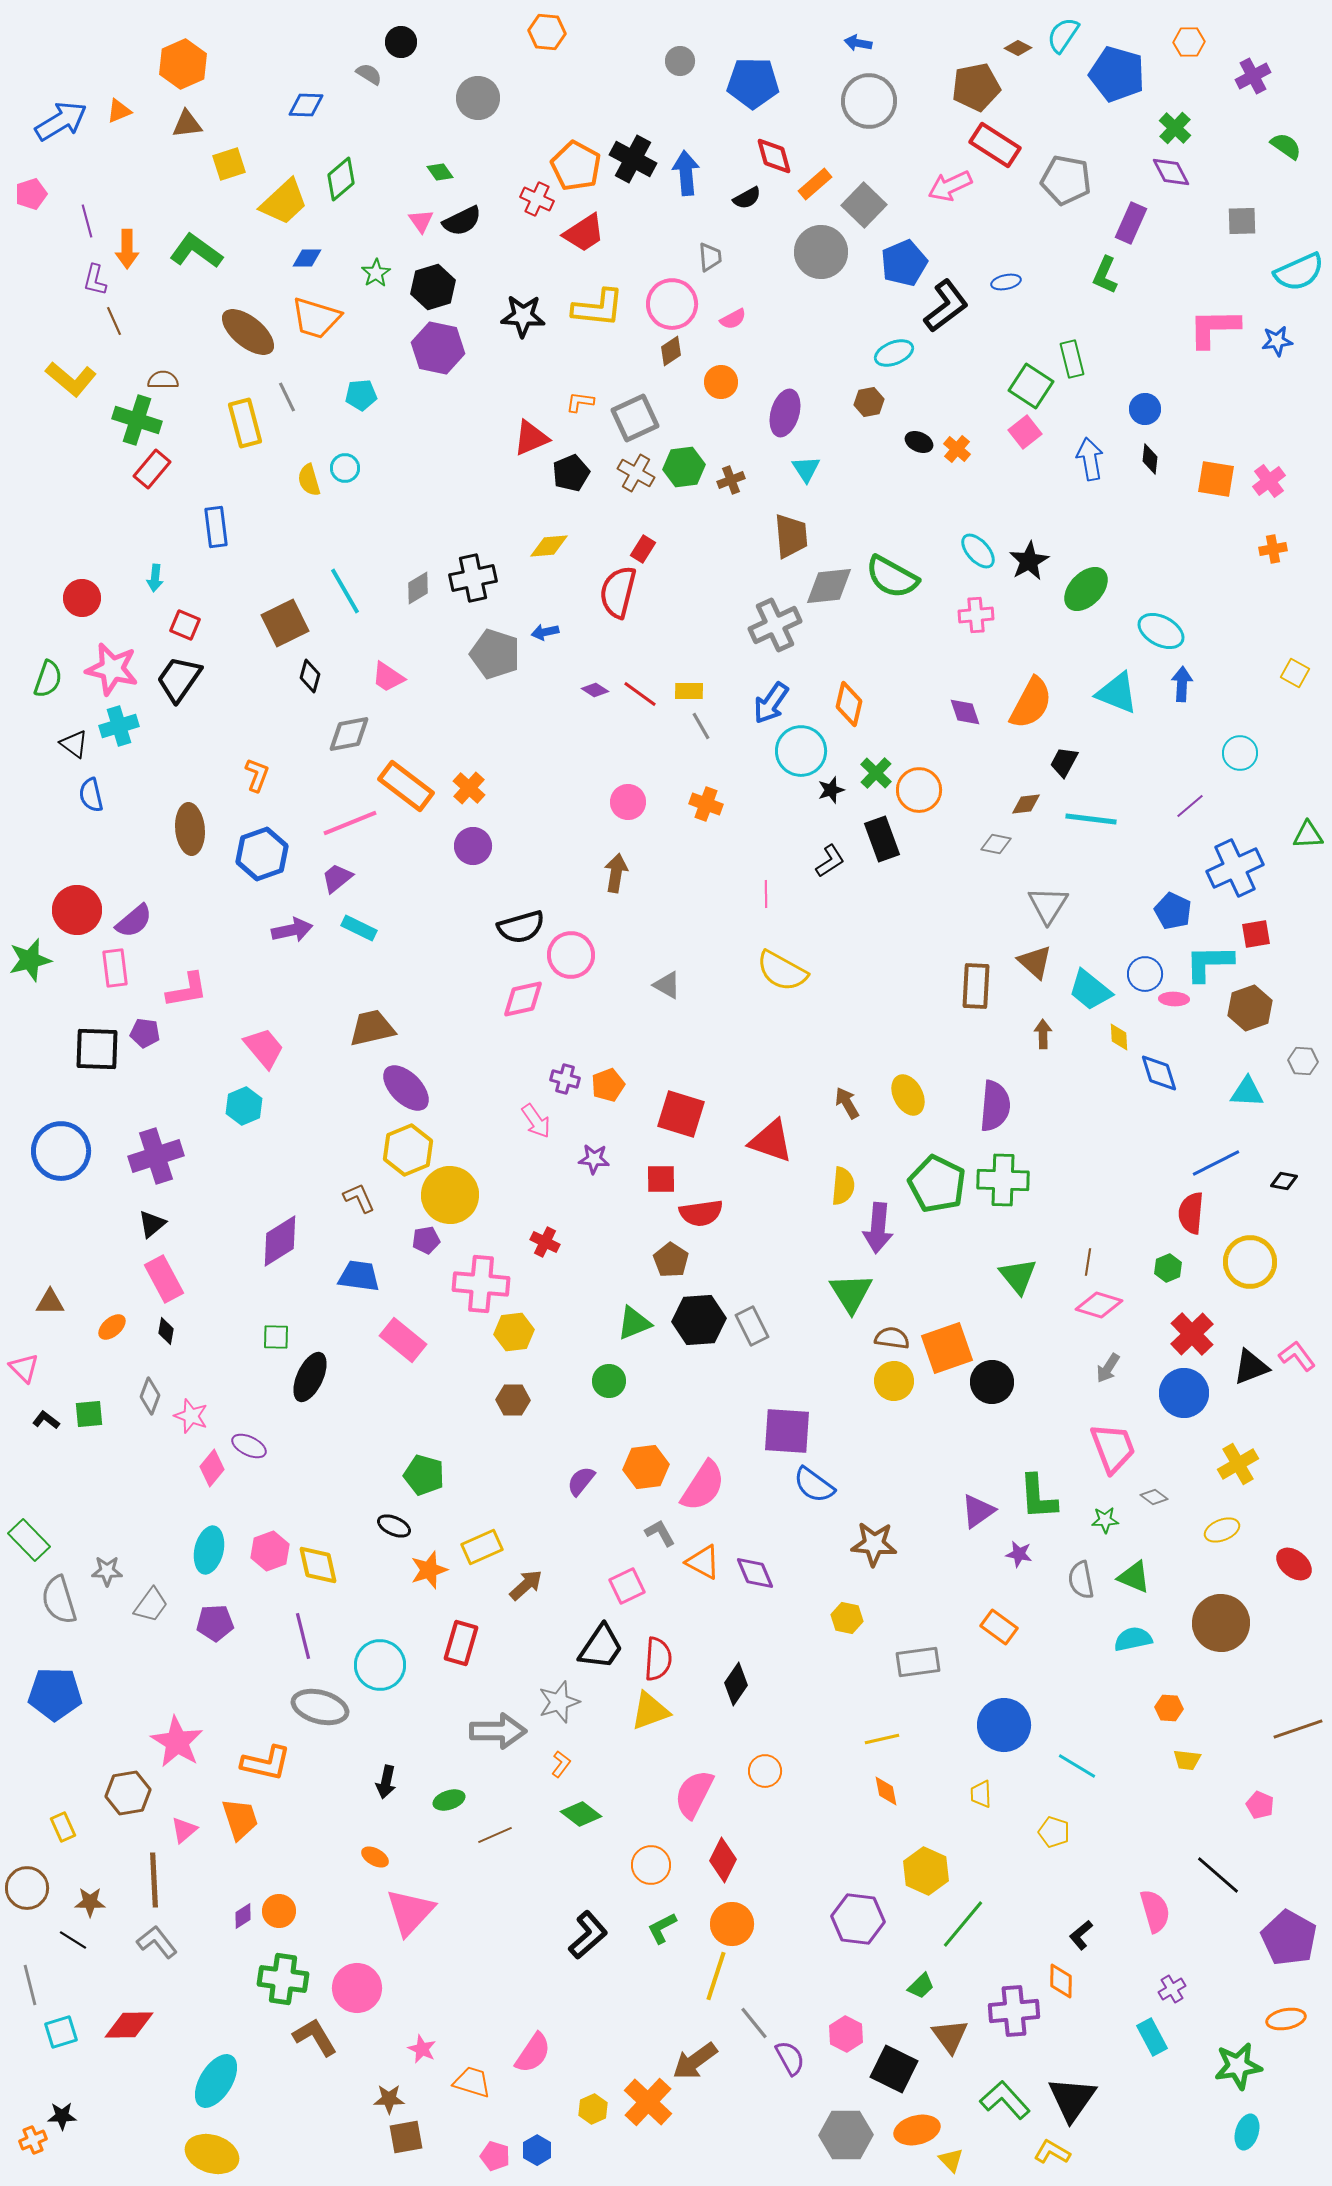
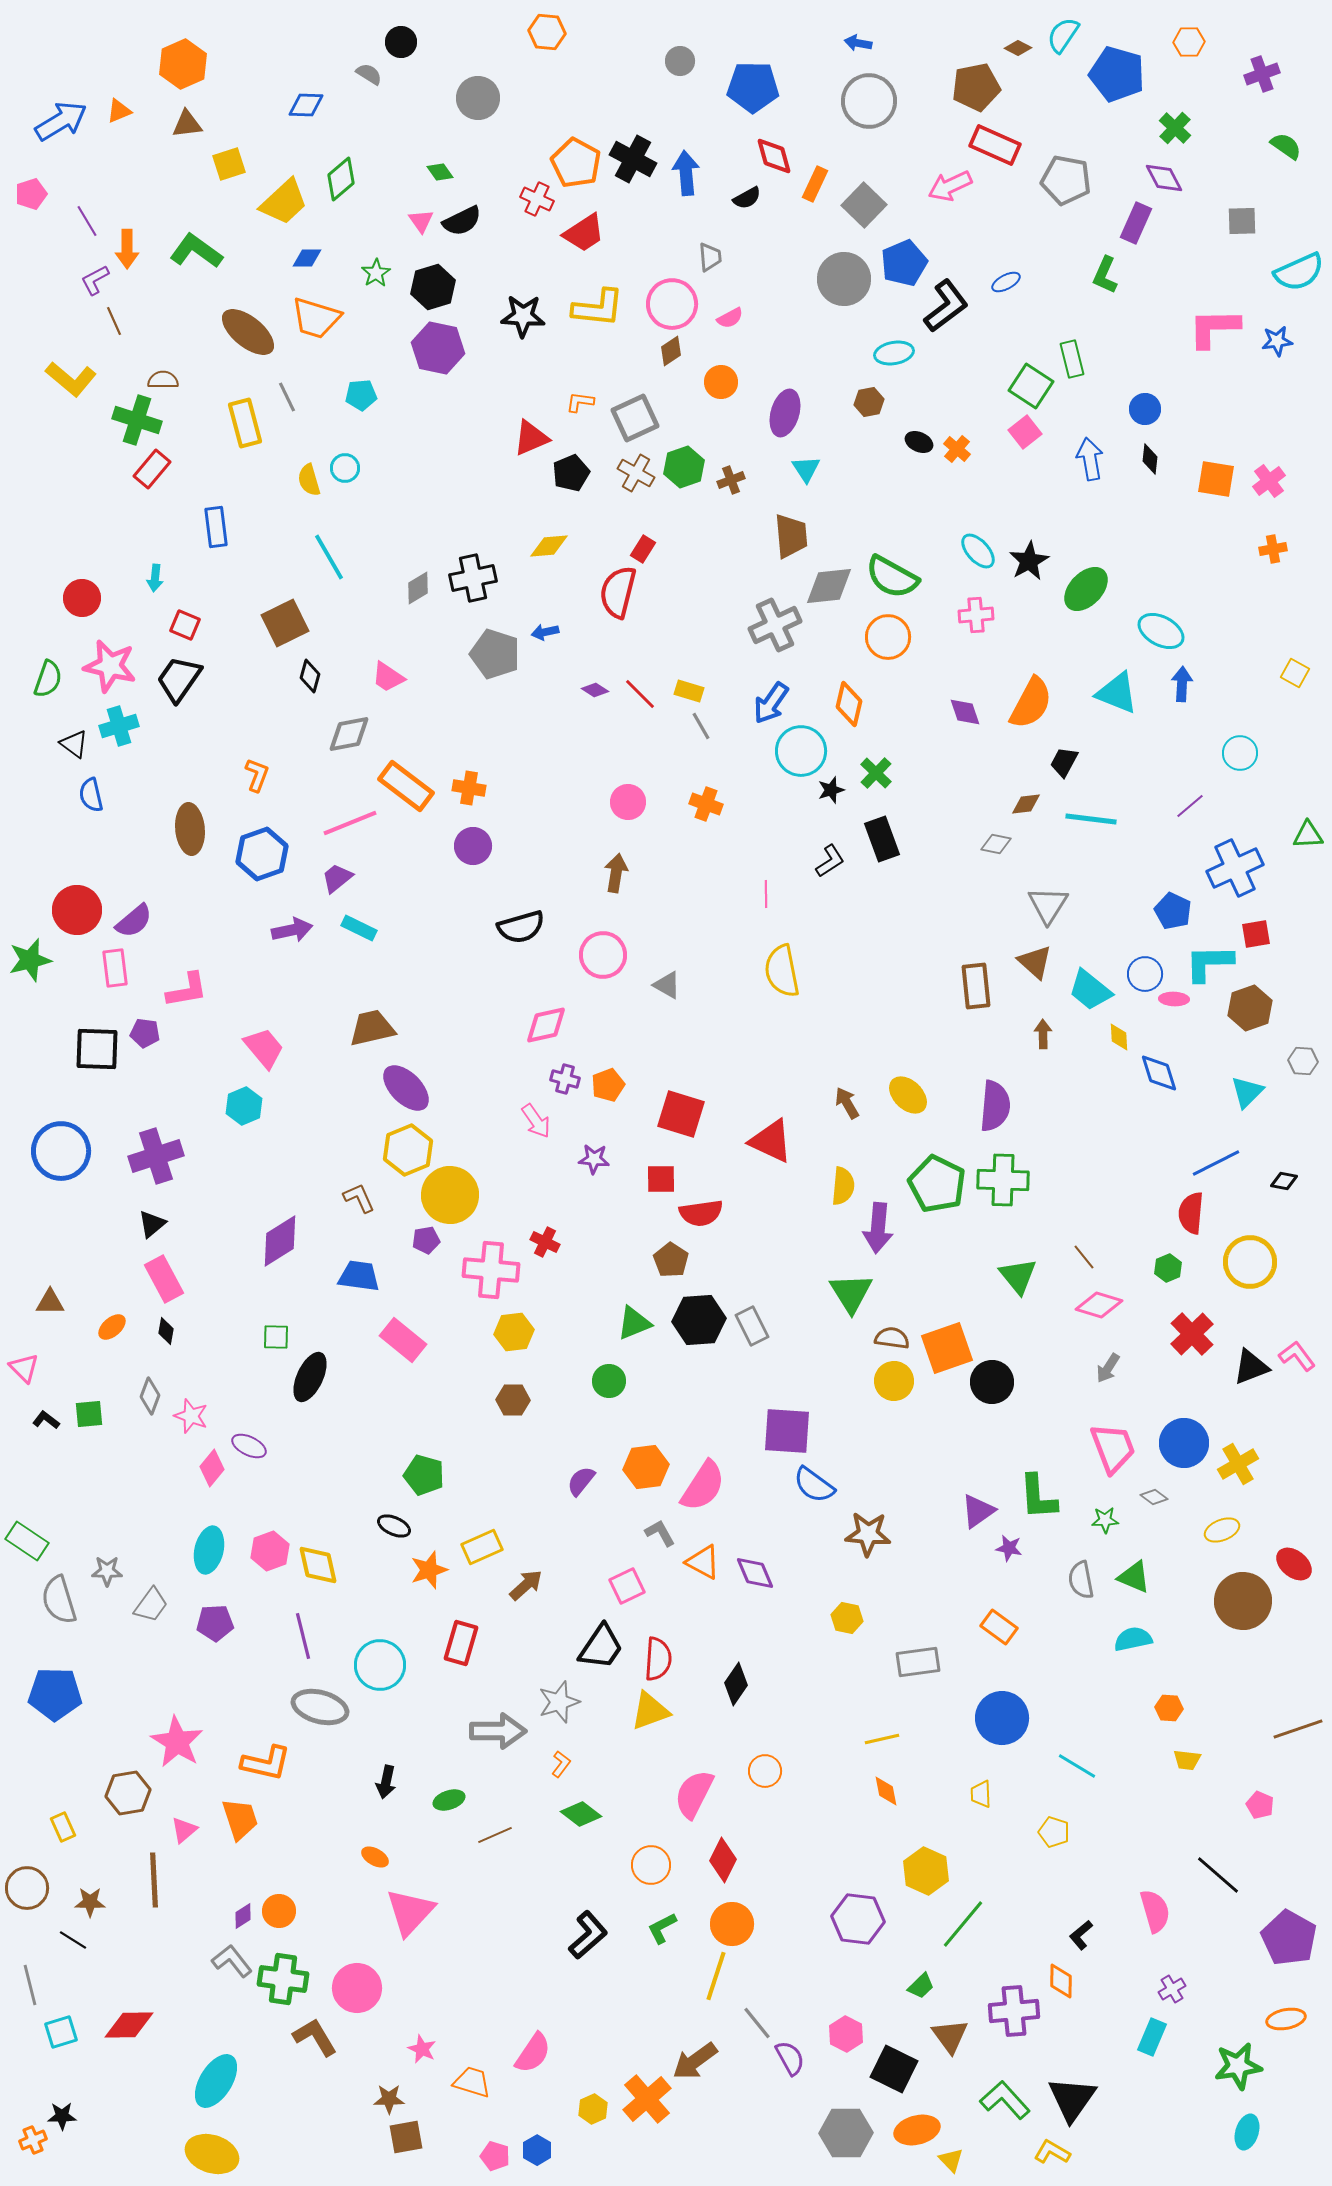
purple cross at (1253, 76): moved 9 px right, 2 px up; rotated 8 degrees clockwise
blue pentagon at (753, 83): moved 4 px down
red rectangle at (995, 145): rotated 9 degrees counterclockwise
orange pentagon at (576, 166): moved 3 px up
purple diamond at (1171, 172): moved 7 px left, 6 px down
orange rectangle at (815, 184): rotated 24 degrees counterclockwise
purple line at (87, 221): rotated 16 degrees counterclockwise
purple rectangle at (1131, 223): moved 5 px right
gray circle at (821, 252): moved 23 px right, 27 px down
purple L-shape at (95, 280): rotated 48 degrees clockwise
blue ellipse at (1006, 282): rotated 16 degrees counterclockwise
pink semicircle at (733, 319): moved 3 px left, 1 px up
cyan ellipse at (894, 353): rotated 12 degrees clockwise
green hexagon at (684, 467): rotated 12 degrees counterclockwise
cyan line at (345, 591): moved 16 px left, 34 px up
pink star at (112, 669): moved 2 px left, 3 px up
yellow rectangle at (689, 691): rotated 16 degrees clockwise
red line at (640, 694): rotated 9 degrees clockwise
orange cross at (469, 788): rotated 32 degrees counterclockwise
orange circle at (919, 790): moved 31 px left, 153 px up
pink circle at (571, 955): moved 32 px right
yellow semicircle at (782, 971): rotated 50 degrees clockwise
brown rectangle at (976, 986): rotated 9 degrees counterclockwise
pink diamond at (523, 999): moved 23 px right, 26 px down
cyan triangle at (1247, 1092): rotated 48 degrees counterclockwise
yellow ellipse at (908, 1095): rotated 18 degrees counterclockwise
red triangle at (771, 1141): rotated 6 degrees clockwise
brown line at (1088, 1262): moved 4 px left, 5 px up; rotated 48 degrees counterclockwise
pink cross at (481, 1284): moved 10 px right, 14 px up
blue circle at (1184, 1393): moved 50 px down
green rectangle at (29, 1540): moved 2 px left, 1 px down; rotated 12 degrees counterclockwise
brown star at (874, 1544): moved 6 px left, 10 px up
purple star at (1019, 1554): moved 10 px left, 6 px up
brown circle at (1221, 1623): moved 22 px right, 22 px up
blue circle at (1004, 1725): moved 2 px left, 7 px up
gray L-shape at (157, 1942): moved 75 px right, 19 px down
gray line at (754, 2023): moved 3 px right
cyan rectangle at (1152, 2037): rotated 51 degrees clockwise
orange cross at (648, 2102): moved 1 px left, 3 px up; rotated 6 degrees clockwise
gray hexagon at (846, 2135): moved 2 px up
